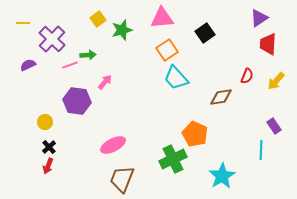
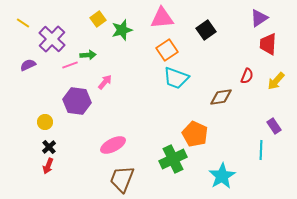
yellow line: rotated 32 degrees clockwise
black square: moved 1 px right, 3 px up
cyan trapezoid: rotated 28 degrees counterclockwise
